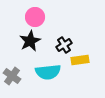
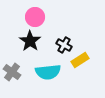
black star: rotated 10 degrees counterclockwise
black cross: rotated 28 degrees counterclockwise
yellow rectangle: rotated 24 degrees counterclockwise
gray cross: moved 4 px up
